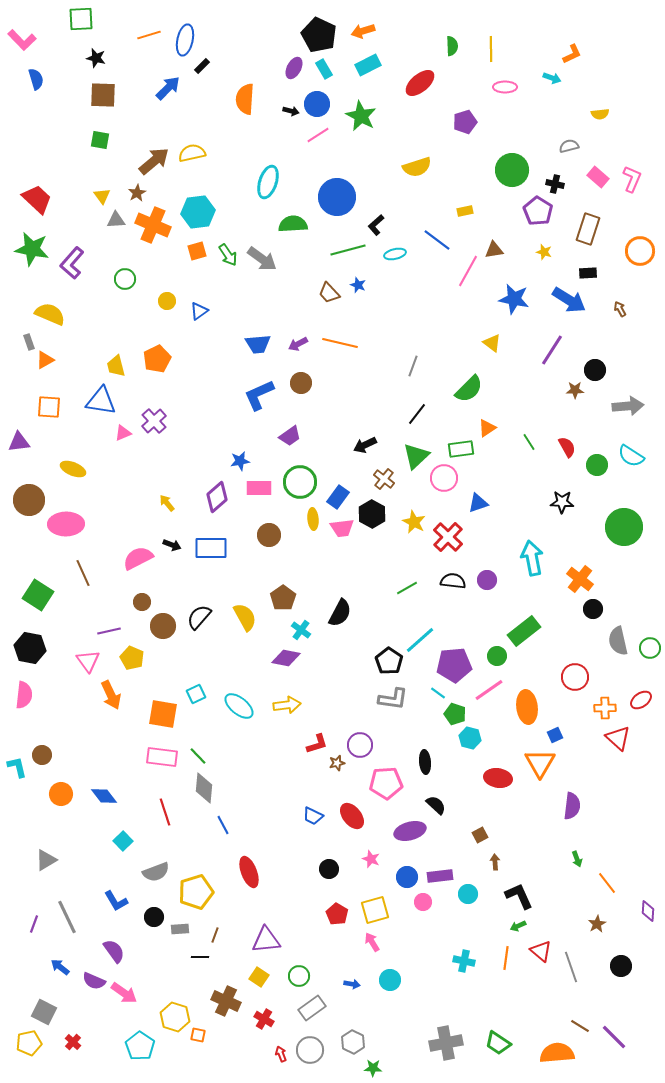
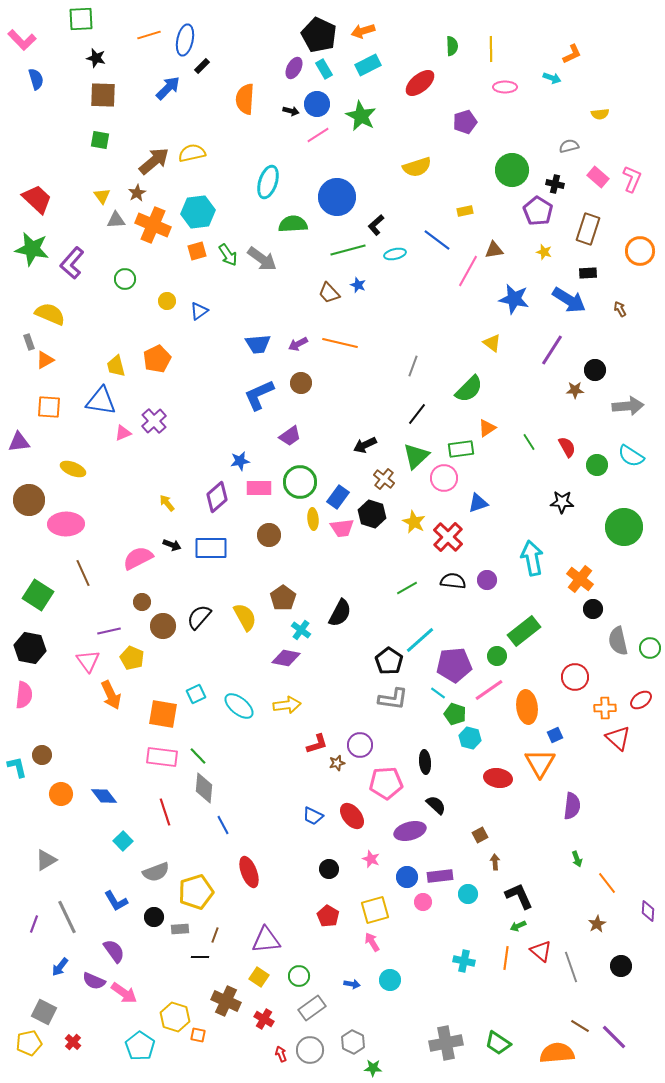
black hexagon at (372, 514): rotated 12 degrees counterclockwise
red pentagon at (337, 914): moved 9 px left, 2 px down
blue arrow at (60, 967): rotated 90 degrees counterclockwise
